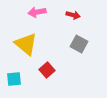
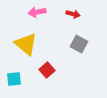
red arrow: moved 1 px up
